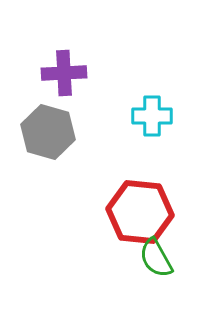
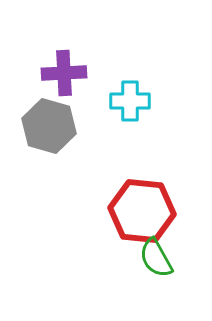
cyan cross: moved 22 px left, 15 px up
gray hexagon: moved 1 px right, 6 px up
red hexagon: moved 2 px right, 1 px up
